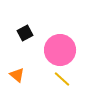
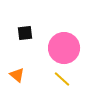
black square: rotated 21 degrees clockwise
pink circle: moved 4 px right, 2 px up
